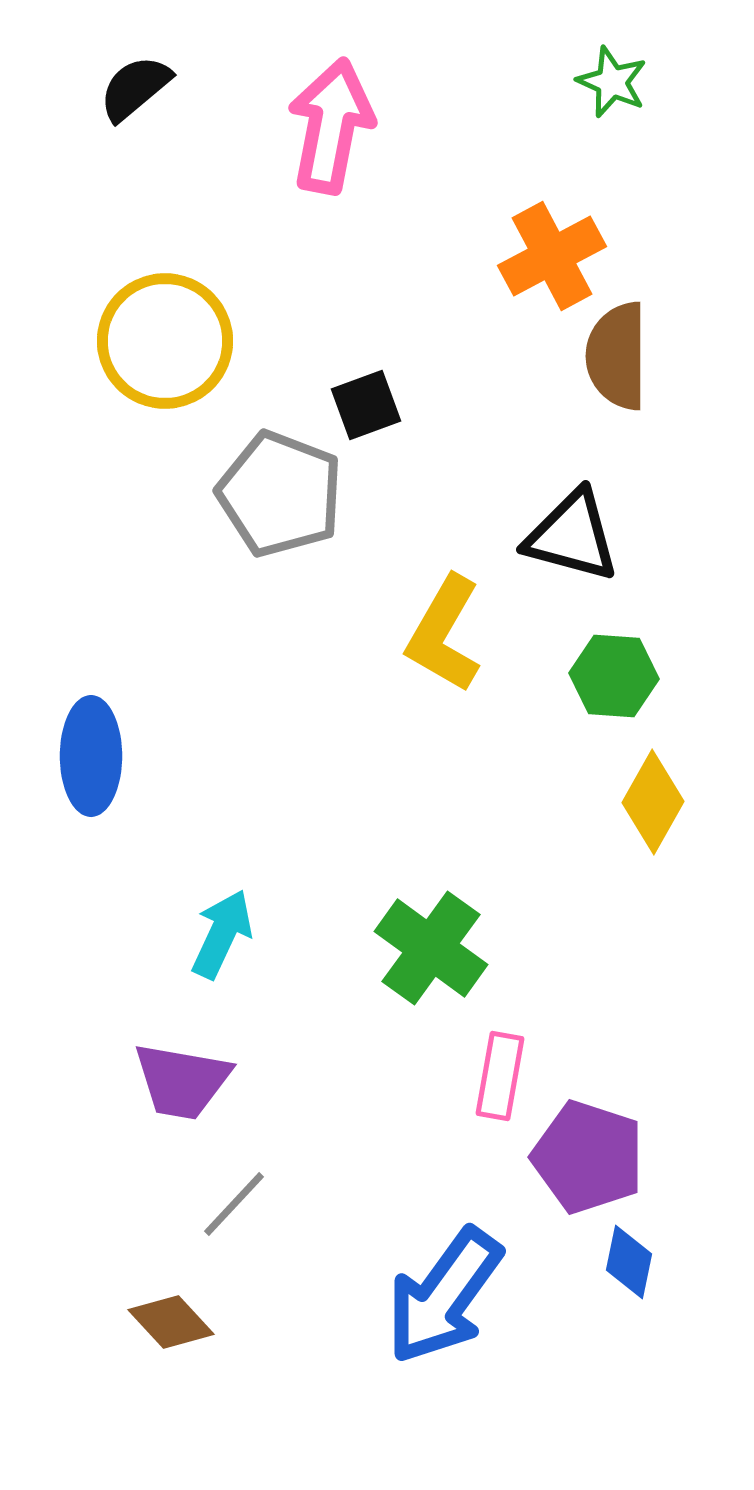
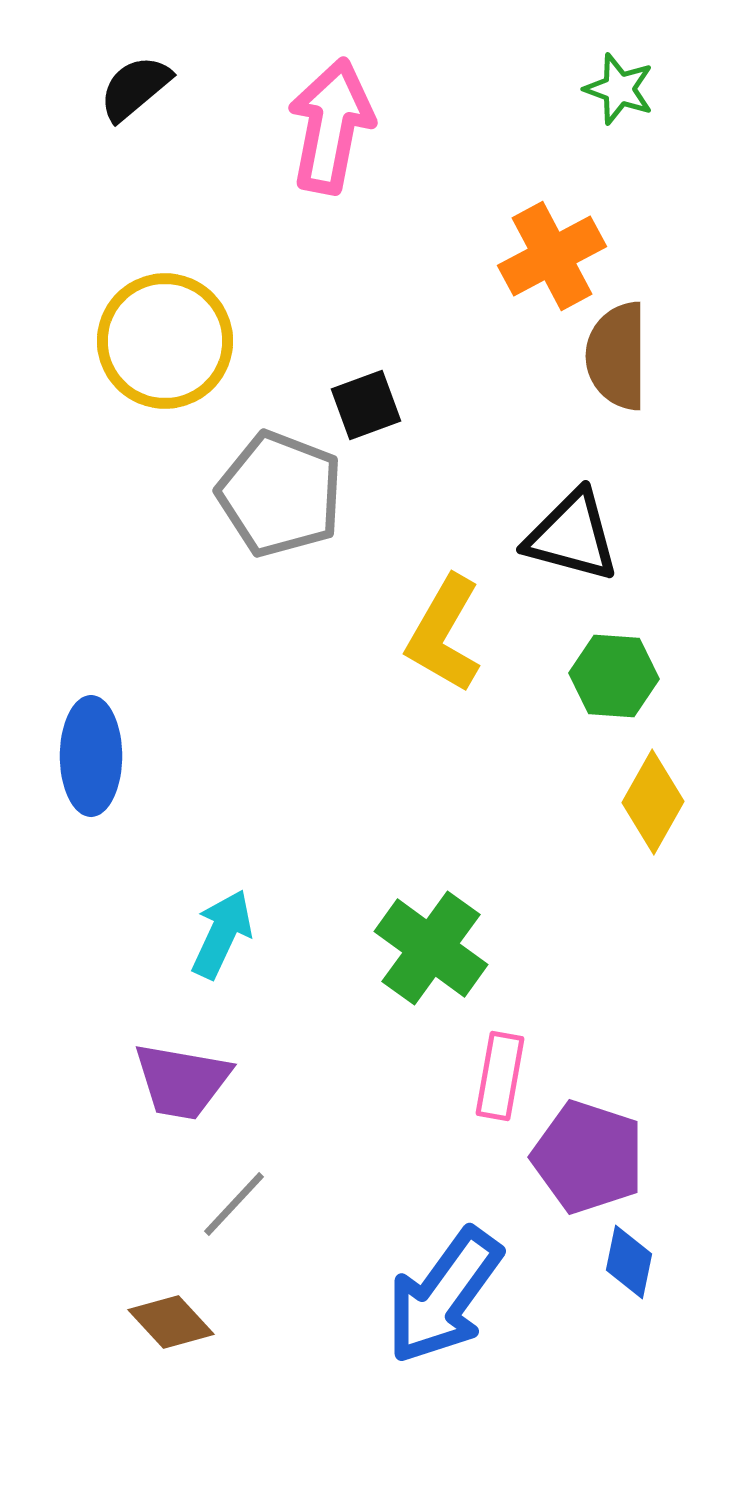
green star: moved 7 px right, 7 px down; rotated 4 degrees counterclockwise
